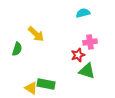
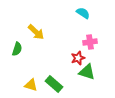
cyan semicircle: rotated 48 degrees clockwise
yellow arrow: moved 2 px up
red star: moved 3 px down
green triangle: moved 1 px down
green rectangle: moved 8 px right; rotated 30 degrees clockwise
yellow triangle: moved 3 px up; rotated 16 degrees counterclockwise
